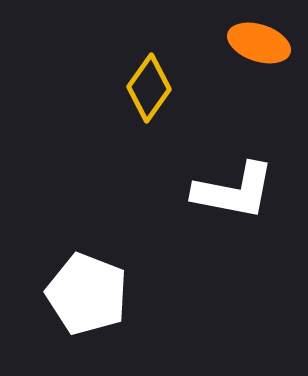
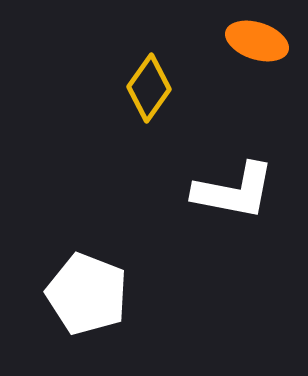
orange ellipse: moved 2 px left, 2 px up
